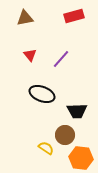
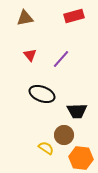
brown circle: moved 1 px left
